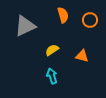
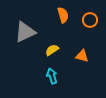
gray triangle: moved 6 px down
